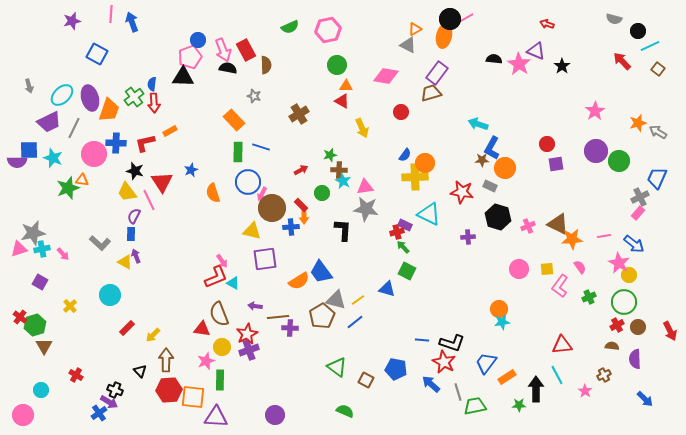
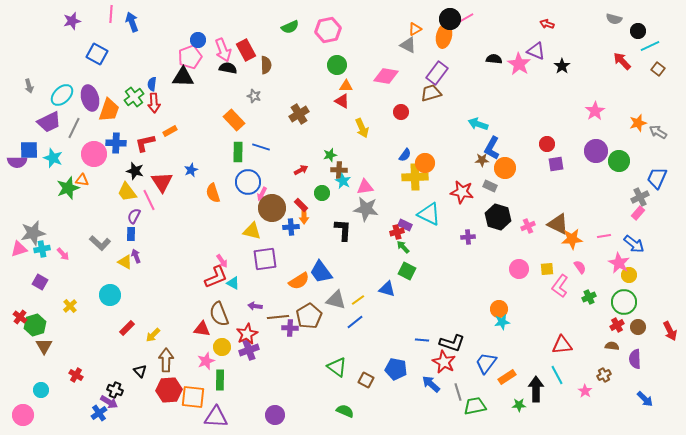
brown pentagon at (322, 316): moved 13 px left
